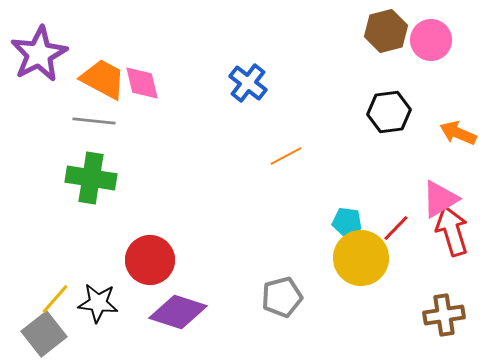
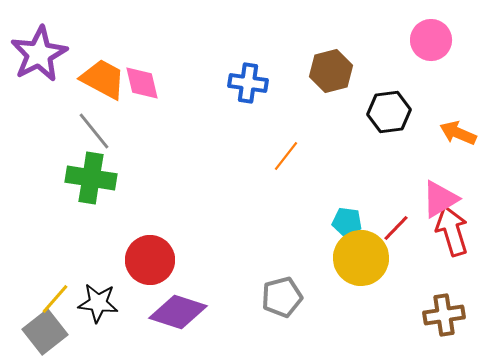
brown hexagon: moved 55 px left, 40 px down
blue cross: rotated 30 degrees counterclockwise
gray line: moved 10 px down; rotated 45 degrees clockwise
orange line: rotated 24 degrees counterclockwise
gray square: moved 1 px right, 2 px up
